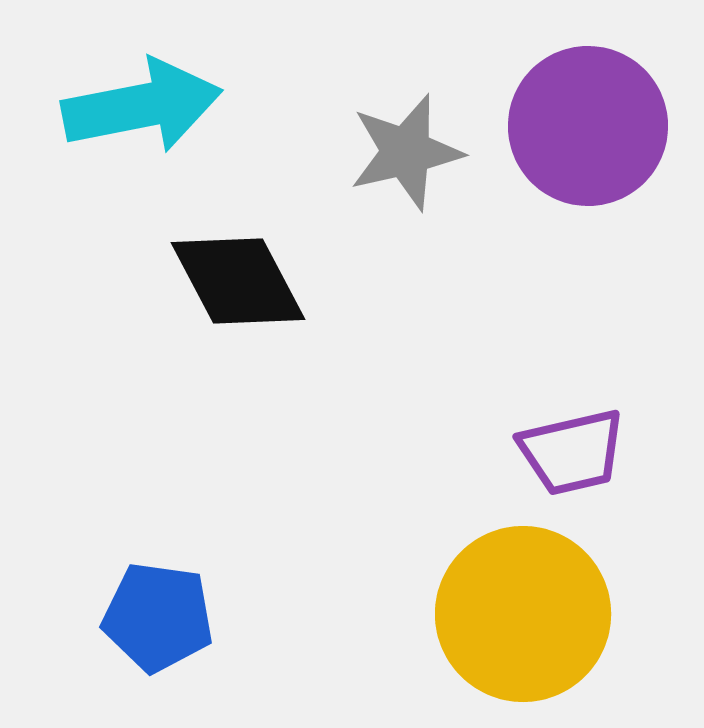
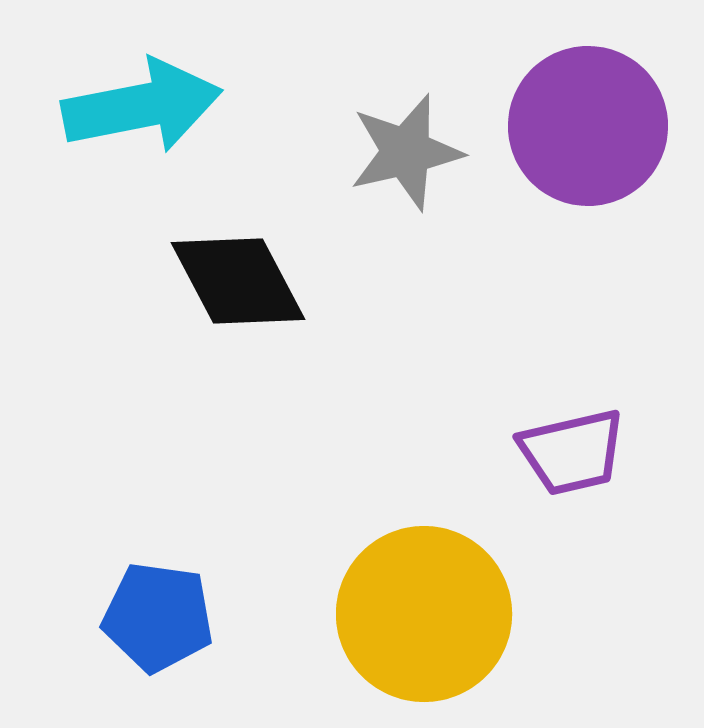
yellow circle: moved 99 px left
